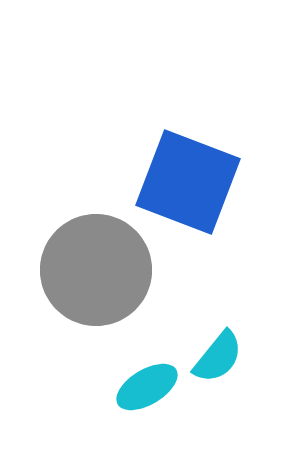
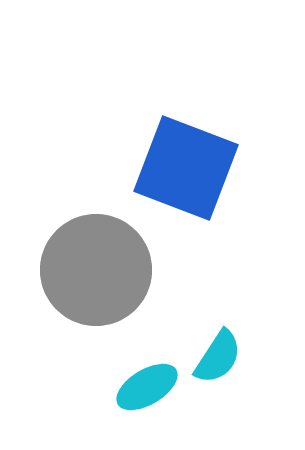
blue square: moved 2 px left, 14 px up
cyan semicircle: rotated 6 degrees counterclockwise
